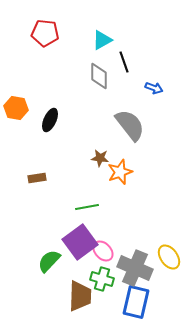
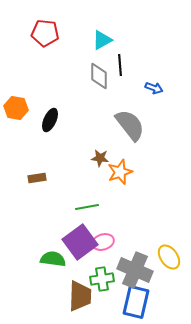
black line: moved 4 px left, 3 px down; rotated 15 degrees clockwise
pink ellipse: moved 9 px up; rotated 65 degrees counterclockwise
green semicircle: moved 4 px right, 2 px up; rotated 55 degrees clockwise
gray cross: moved 2 px down
green cross: rotated 25 degrees counterclockwise
